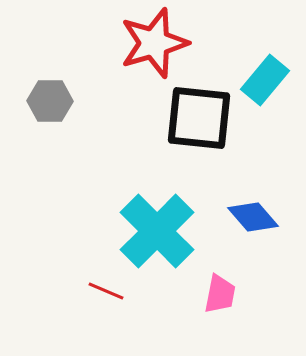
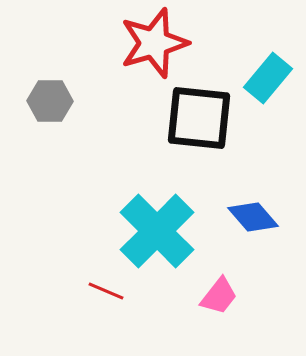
cyan rectangle: moved 3 px right, 2 px up
pink trapezoid: moved 1 px left, 2 px down; rotated 27 degrees clockwise
